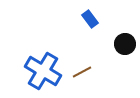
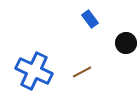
black circle: moved 1 px right, 1 px up
blue cross: moved 9 px left; rotated 6 degrees counterclockwise
